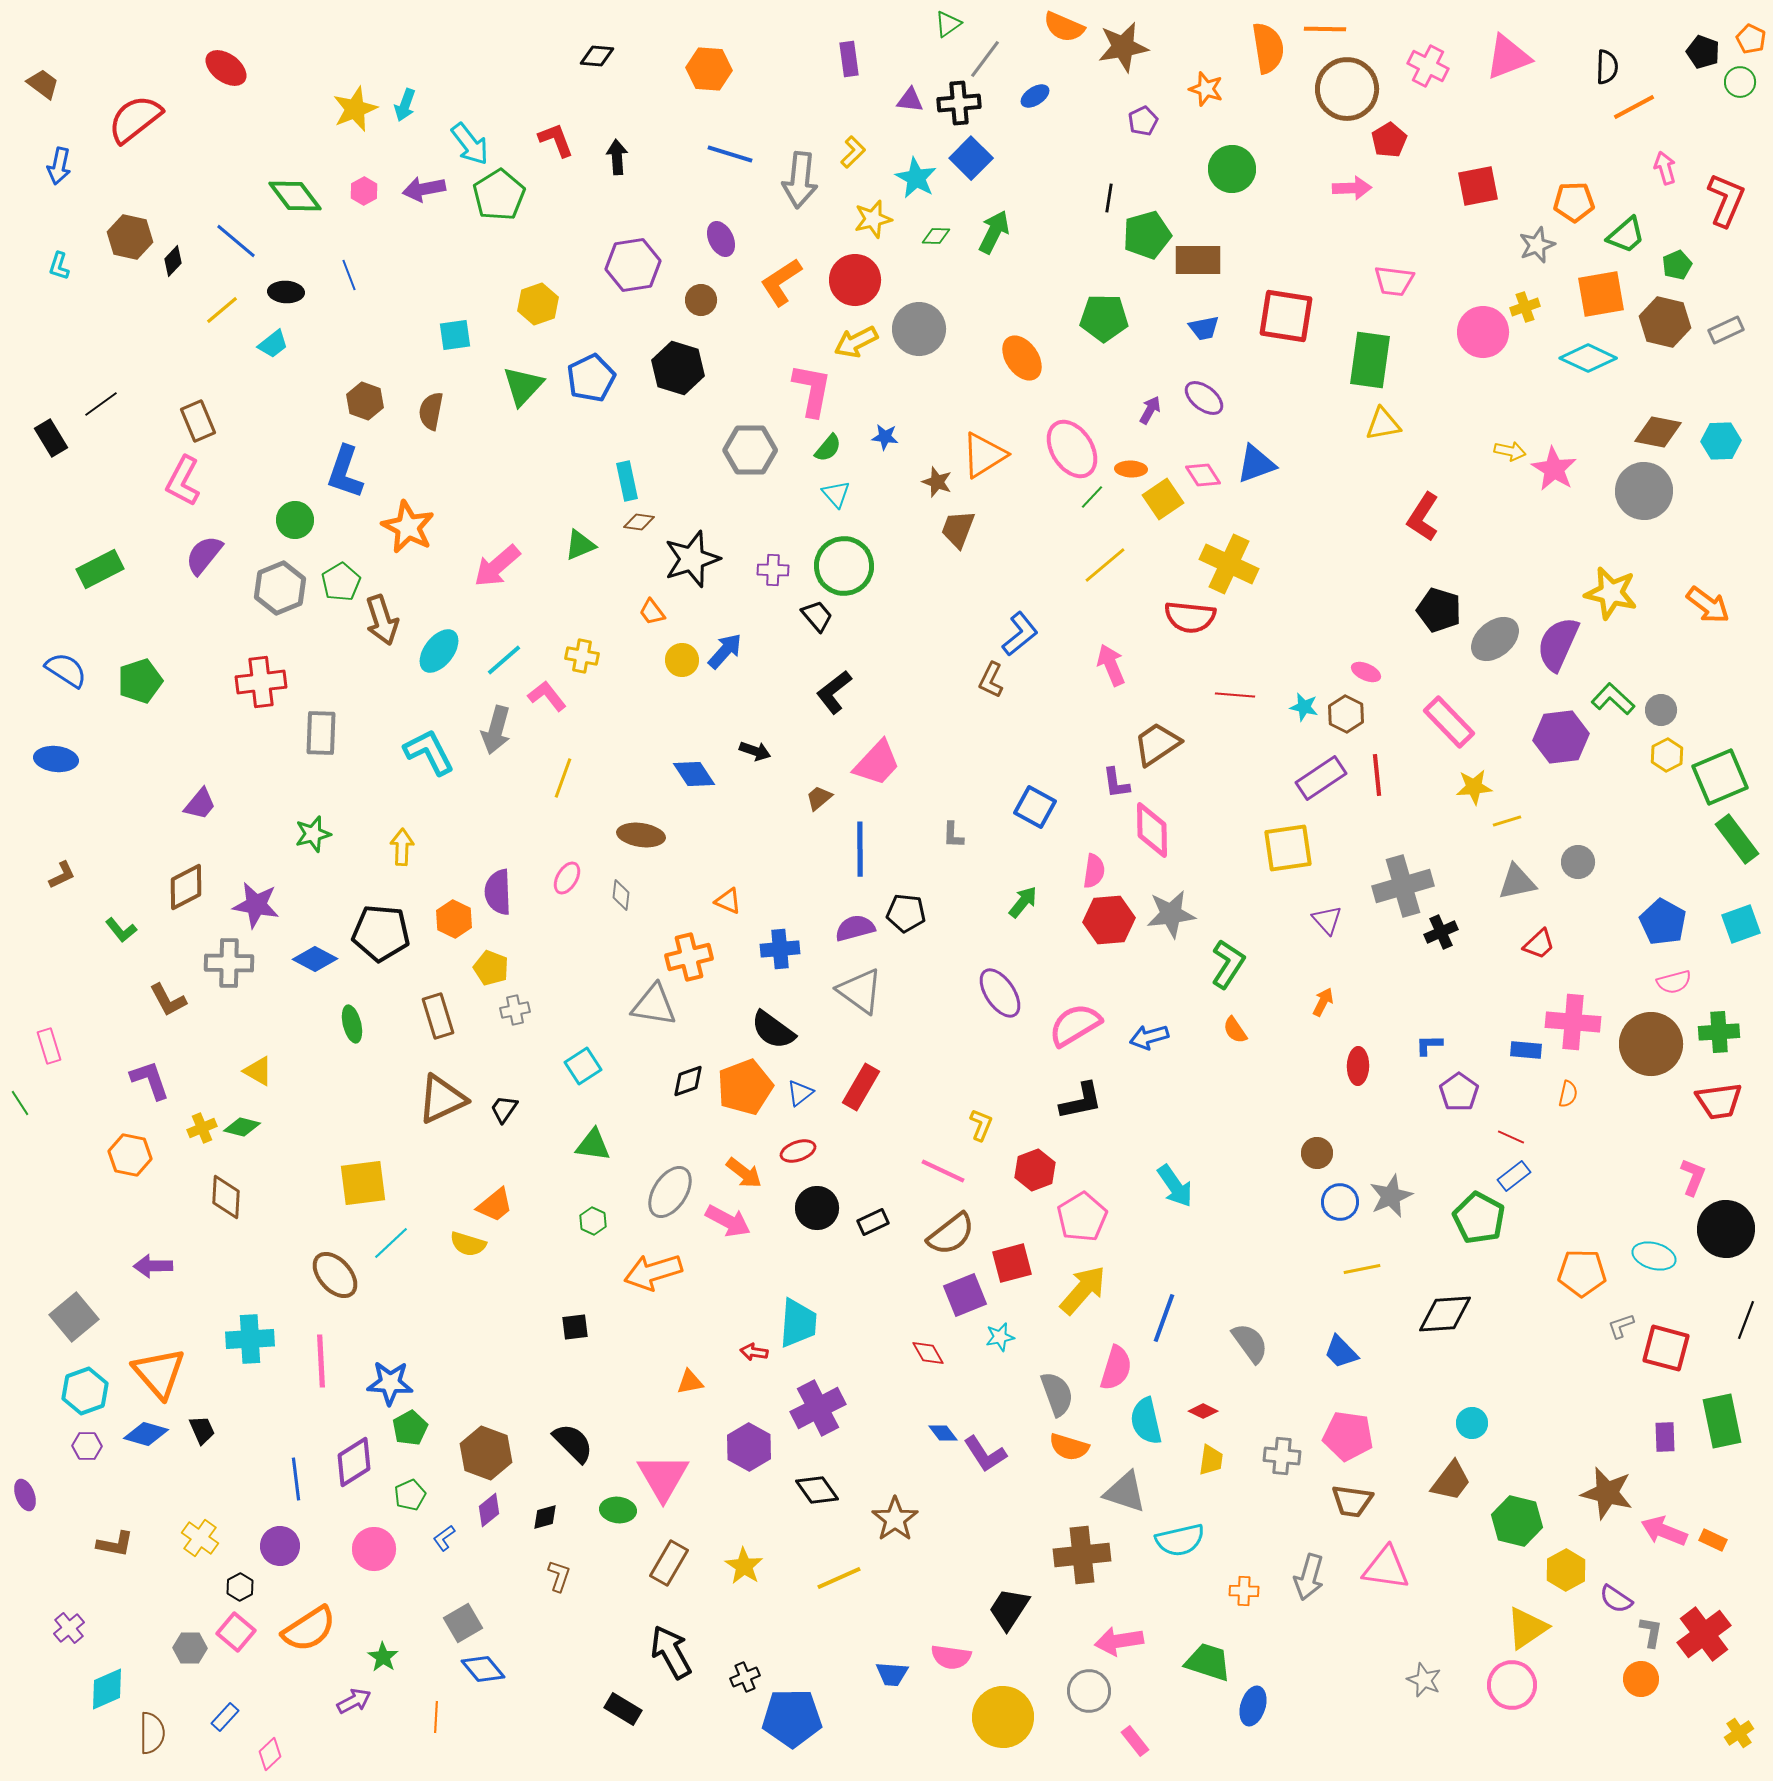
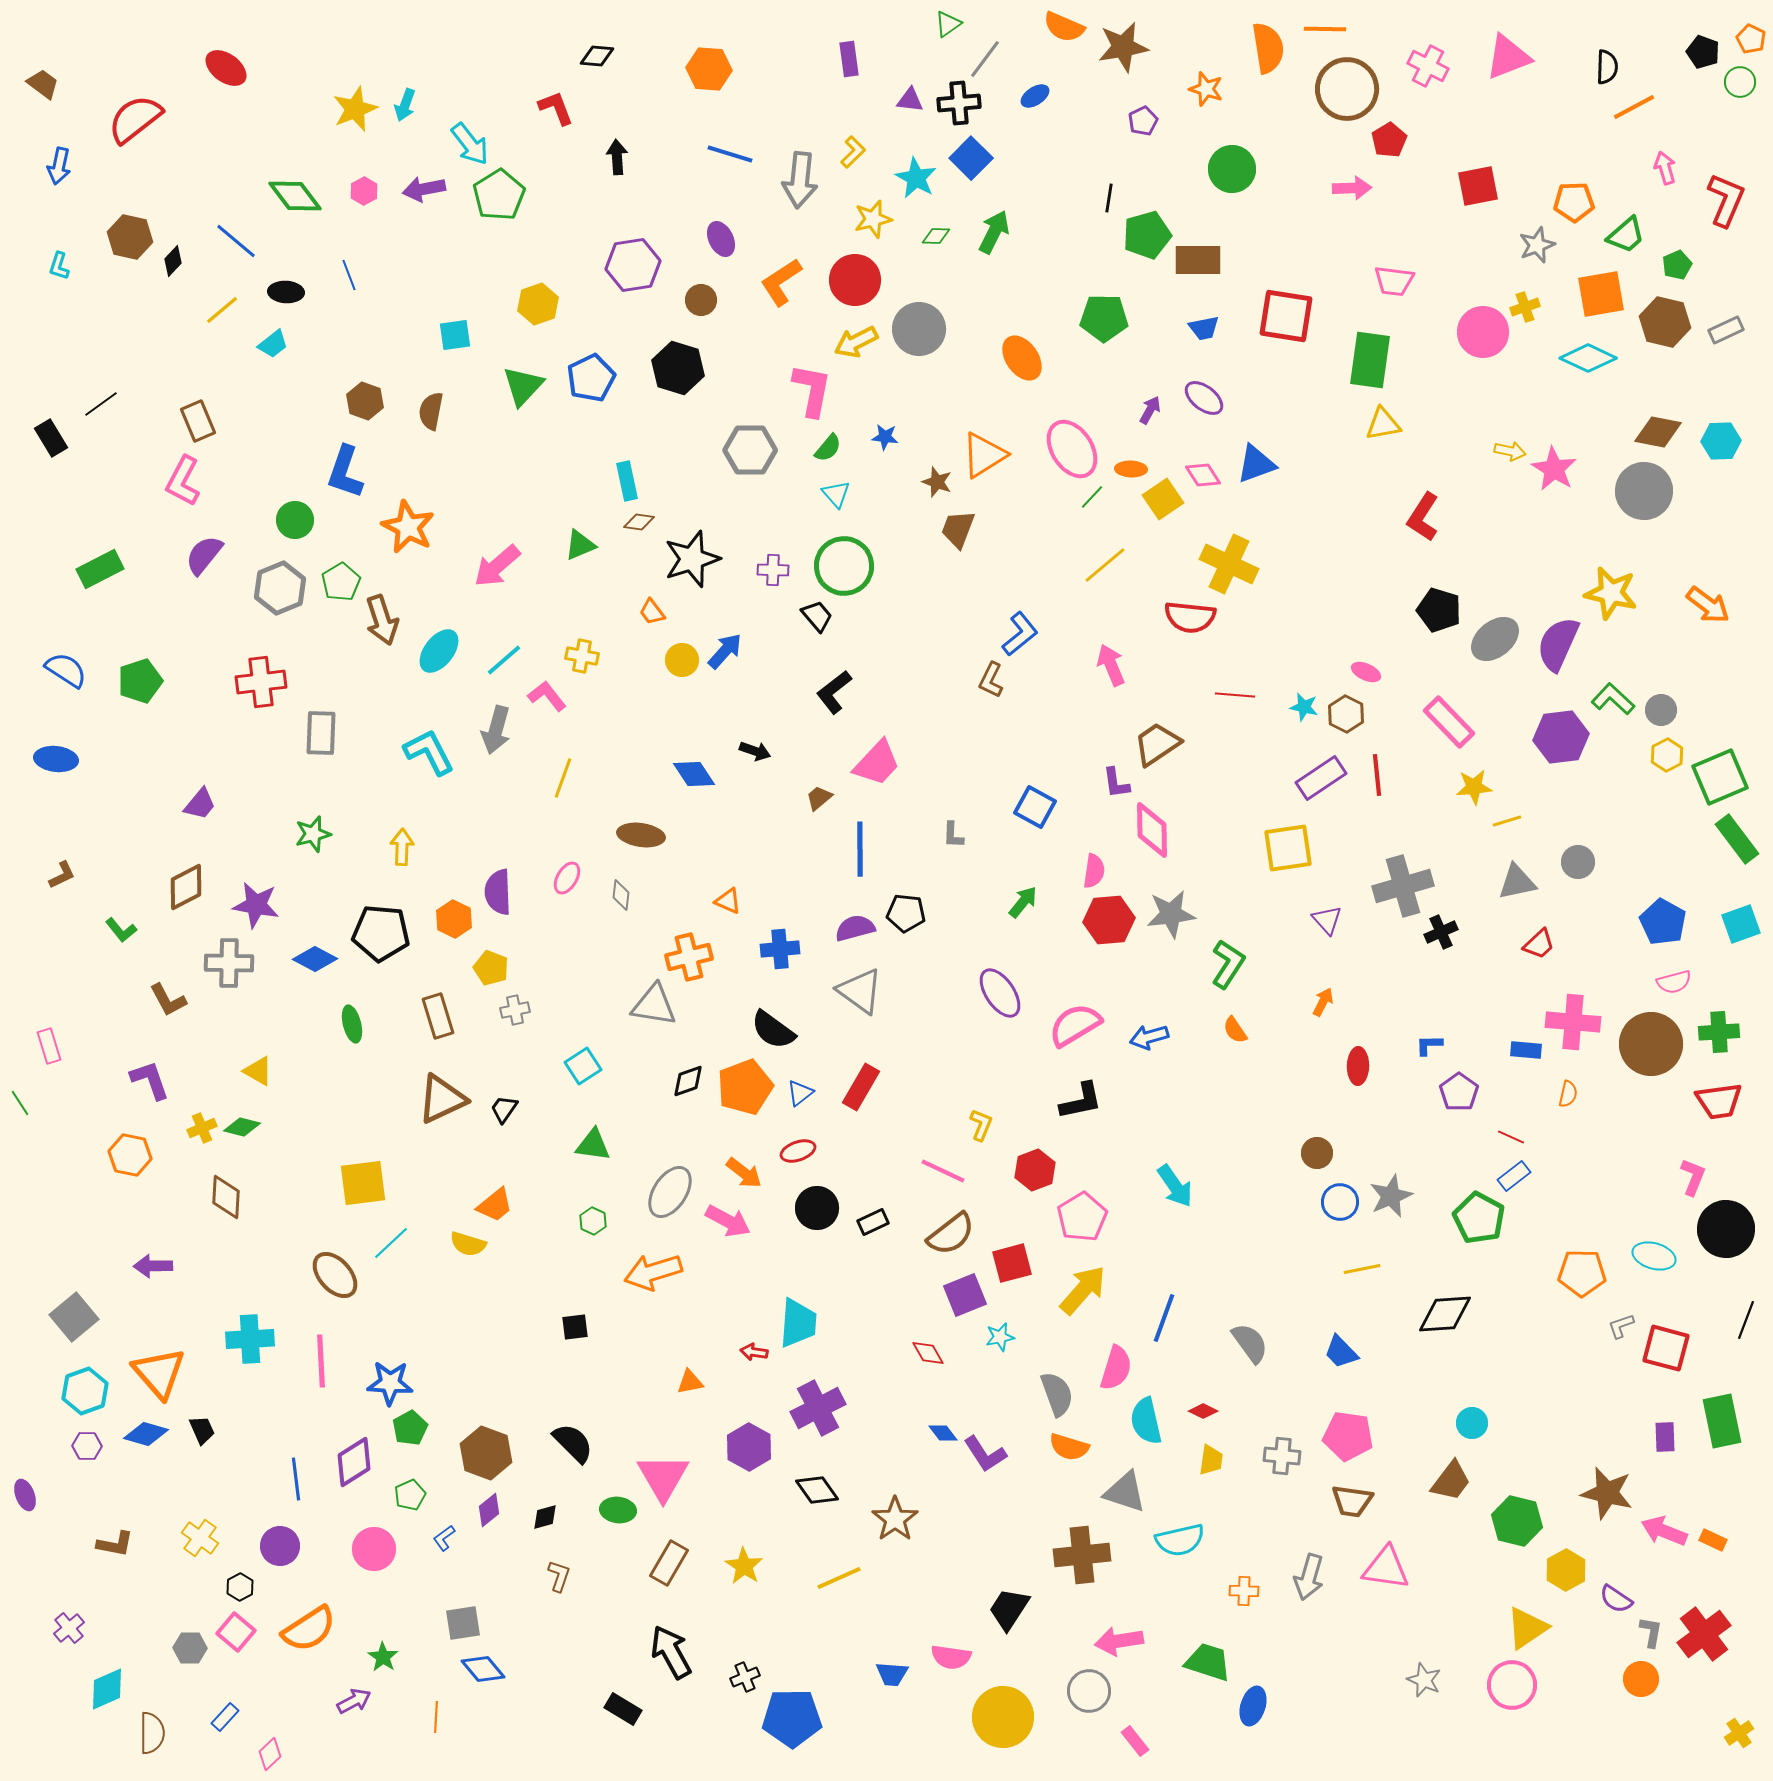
red L-shape at (556, 140): moved 32 px up
gray square at (463, 1623): rotated 21 degrees clockwise
